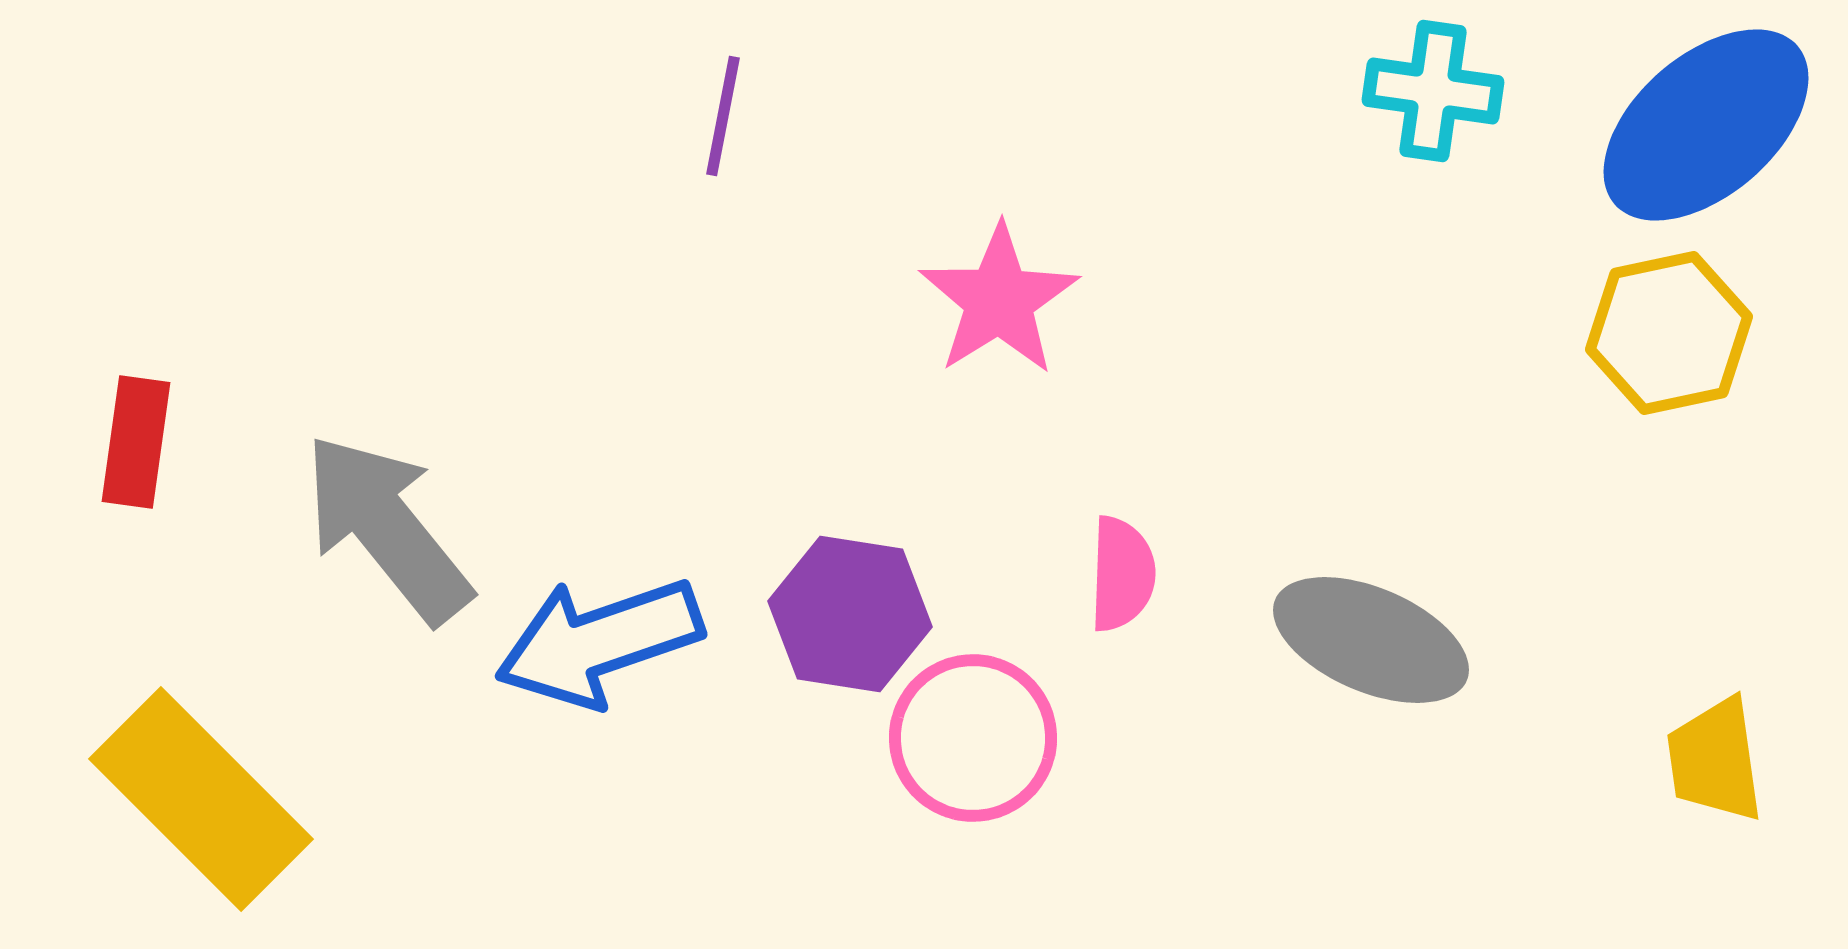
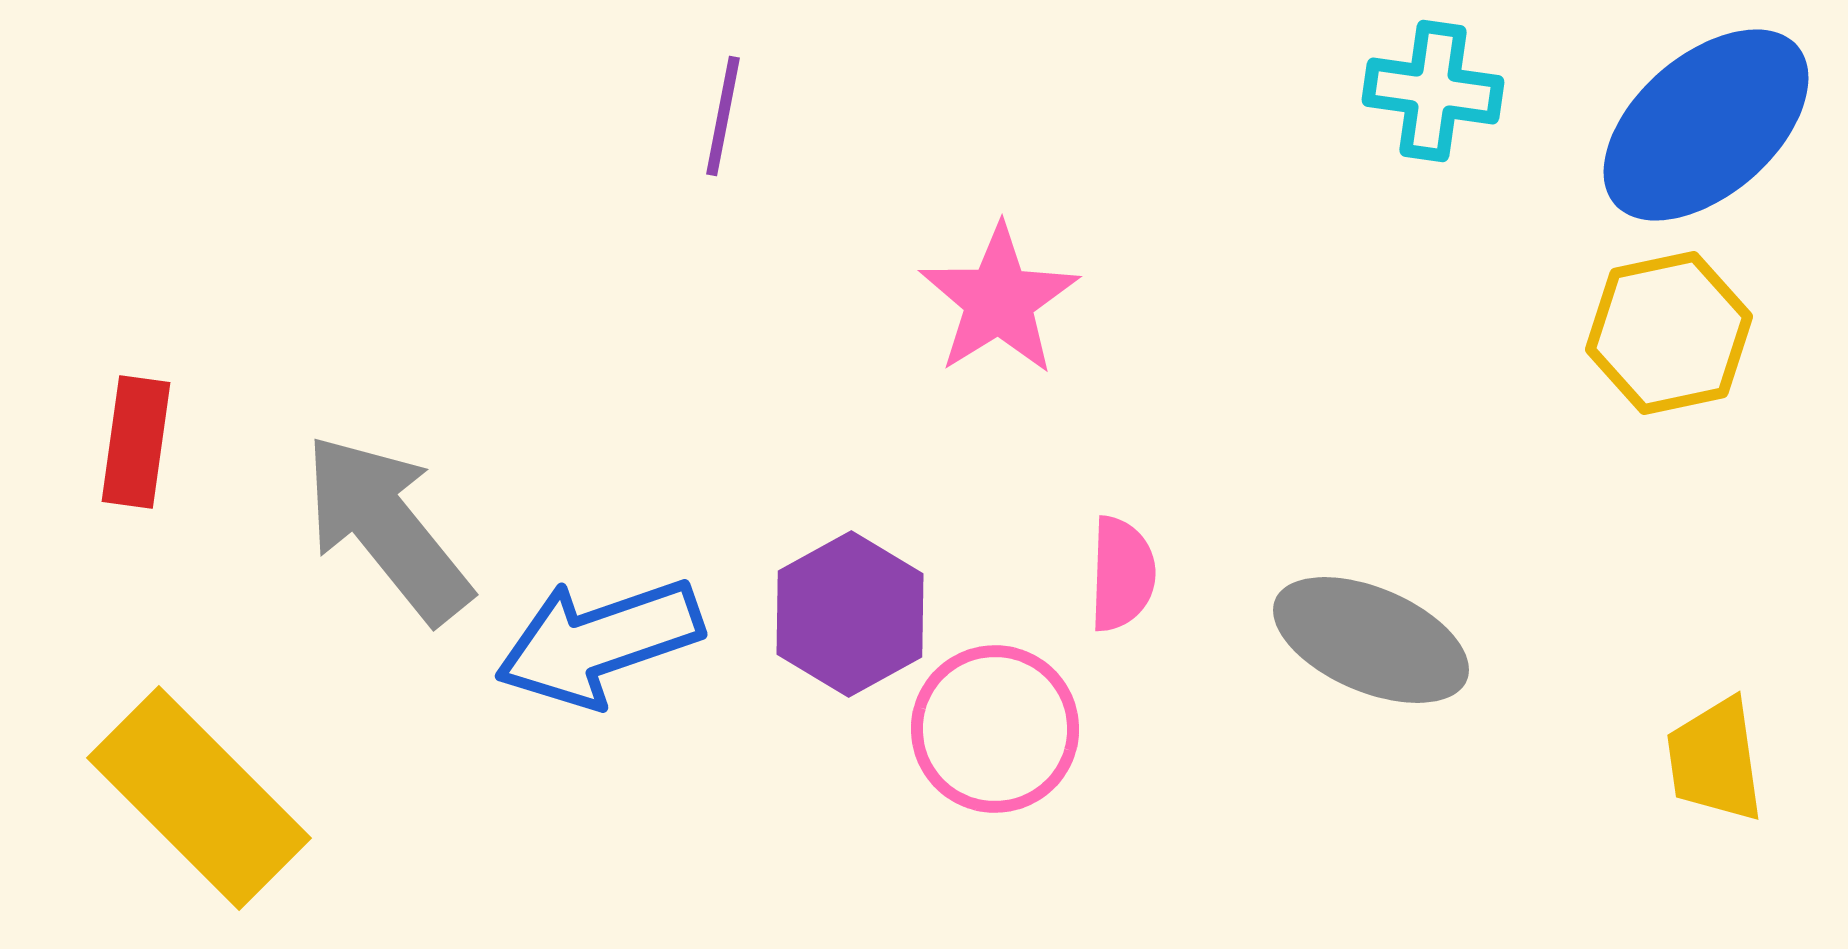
purple hexagon: rotated 22 degrees clockwise
pink circle: moved 22 px right, 9 px up
yellow rectangle: moved 2 px left, 1 px up
